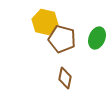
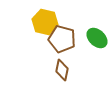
green ellipse: rotated 70 degrees counterclockwise
brown diamond: moved 3 px left, 8 px up
